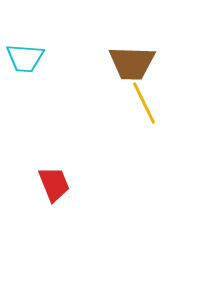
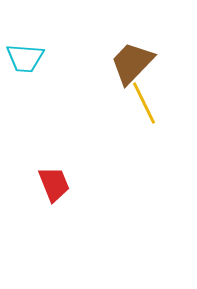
brown trapezoid: rotated 132 degrees clockwise
